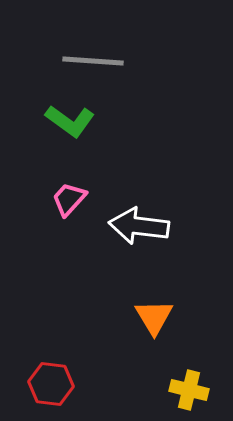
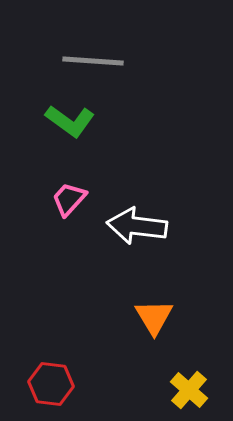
white arrow: moved 2 px left
yellow cross: rotated 27 degrees clockwise
